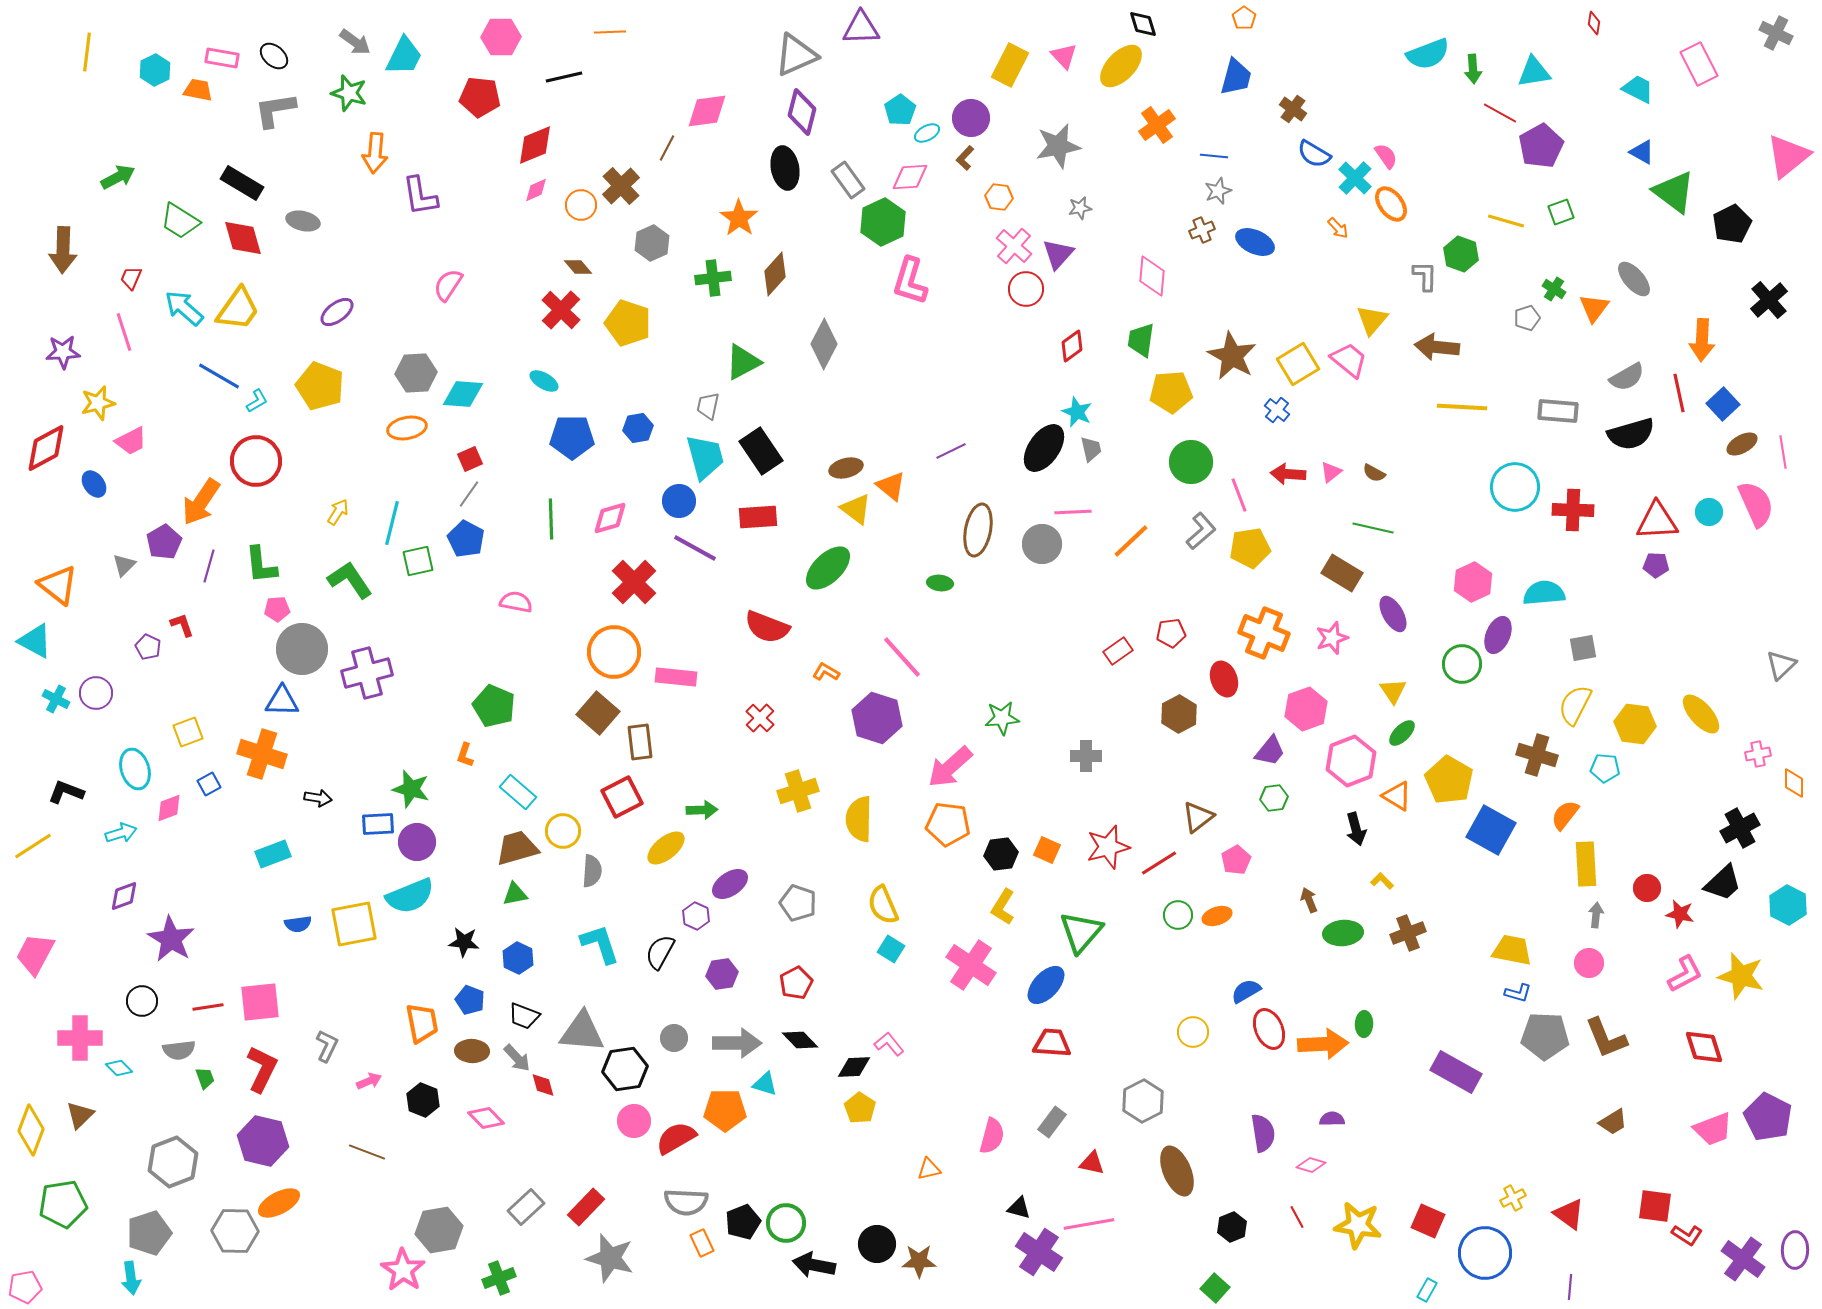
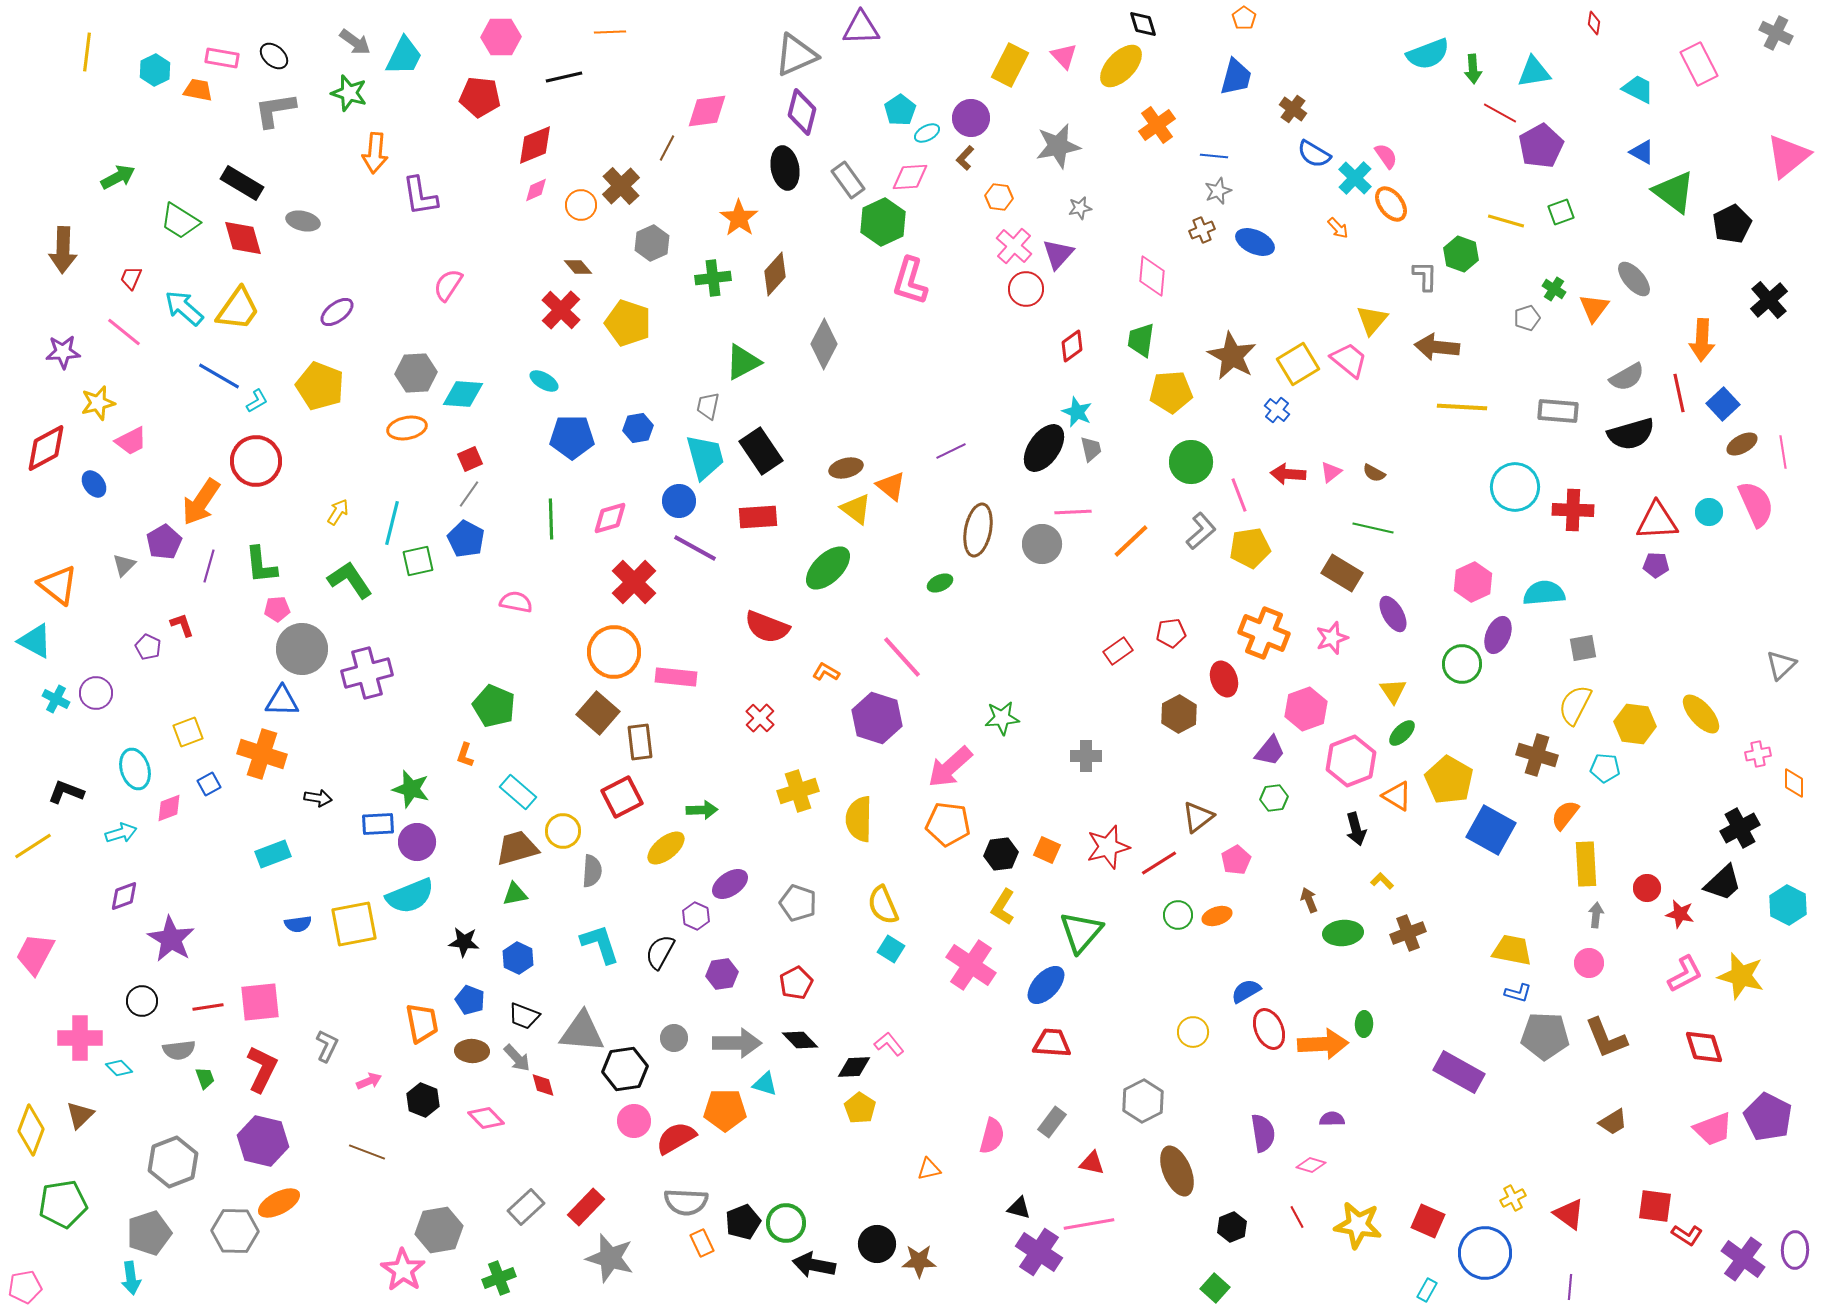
pink line at (124, 332): rotated 33 degrees counterclockwise
green ellipse at (940, 583): rotated 30 degrees counterclockwise
purple rectangle at (1456, 1072): moved 3 px right
